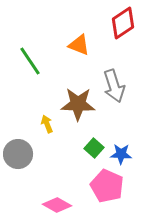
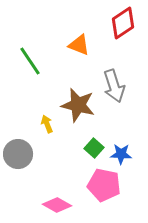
brown star: moved 1 px down; rotated 12 degrees clockwise
pink pentagon: moved 3 px left, 1 px up; rotated 12 degrees counterclockwise
